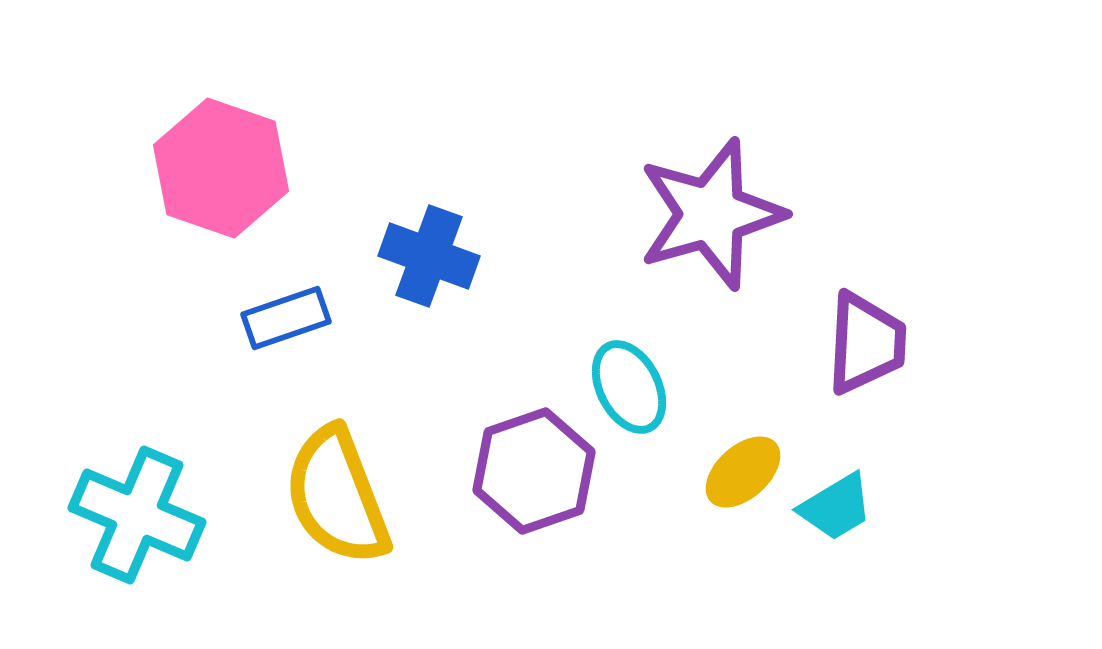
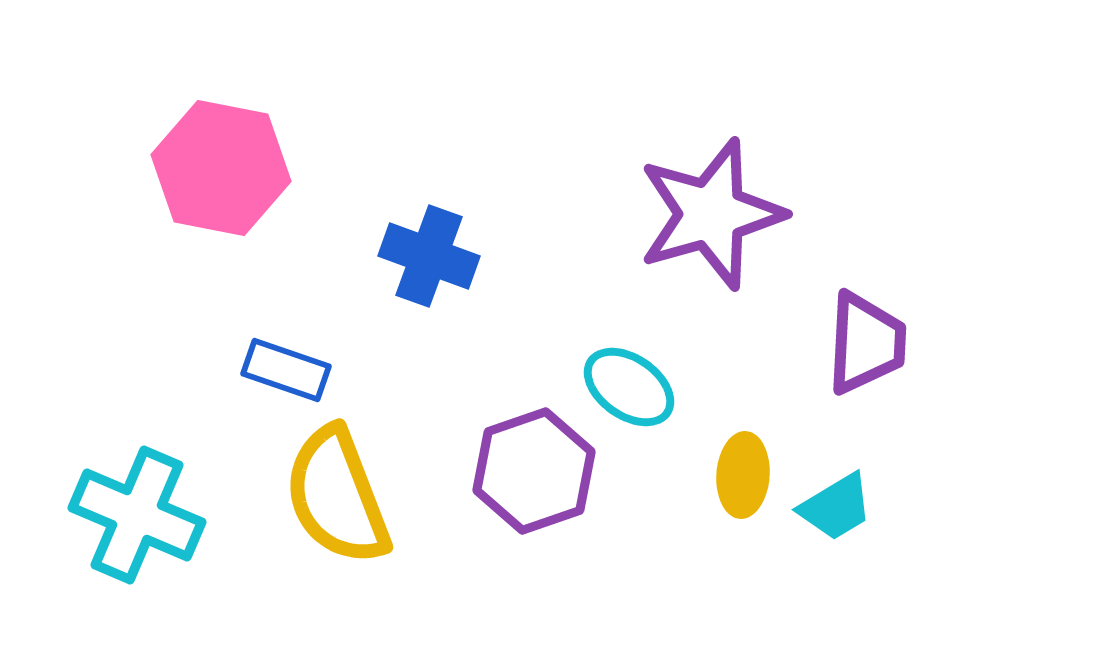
pink hexagon: rotated 8 degrees counterclockwise
blue rectangle: moved 52 px down; rotated 38 degrees clockwise
cyan ellipse: rotated 28 degrees counterclockwise
yellow ellipse: moved 3 px down; rotated 44 degrees counterclockwise
